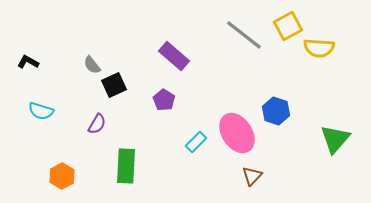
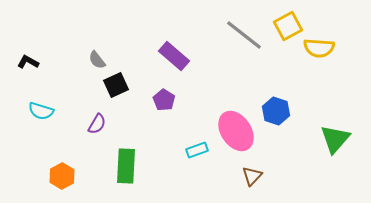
gray semicircle: moved 5 px right, 5 px up
black square: moved 2 px right
pink ellipse: moved 1 px left, 2 px up
cyan rectangle: moved 1 px right, 8 px down; rotated 25 degrees clockwise
